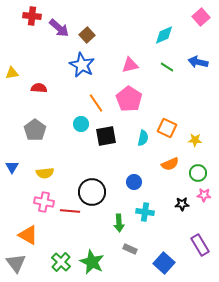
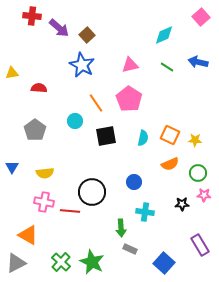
cyan circle: moved 6 px left, 3 px up
orange square: moved 3 px right, 7 px down
green arrow: moved 2 px right, 5 px down
gray triangle: rotated 40 degrees clockwise
